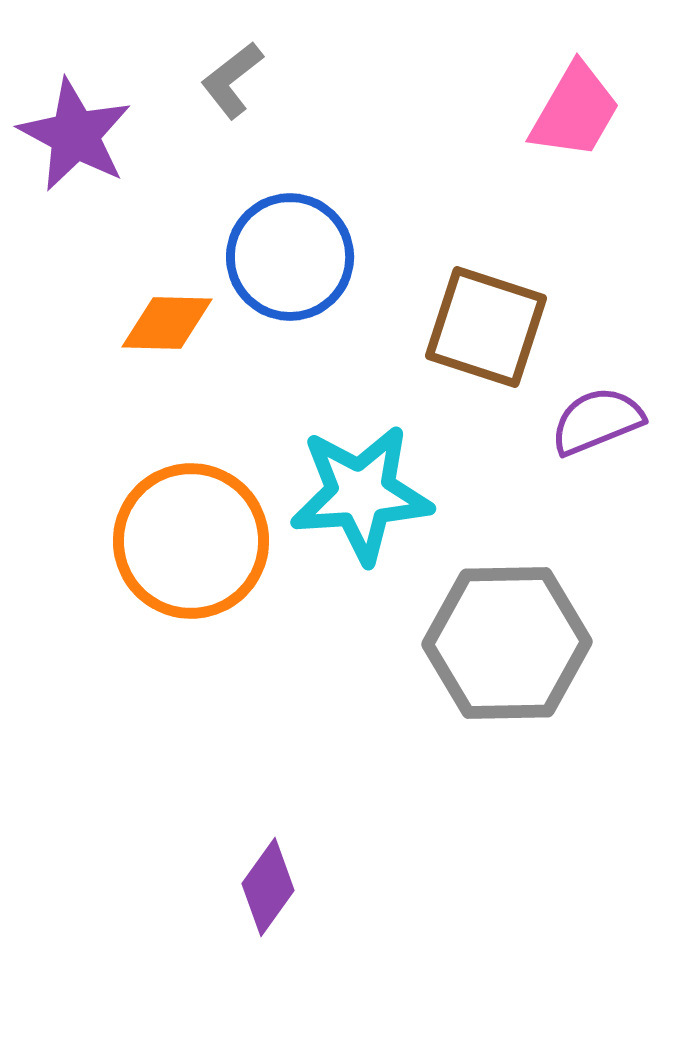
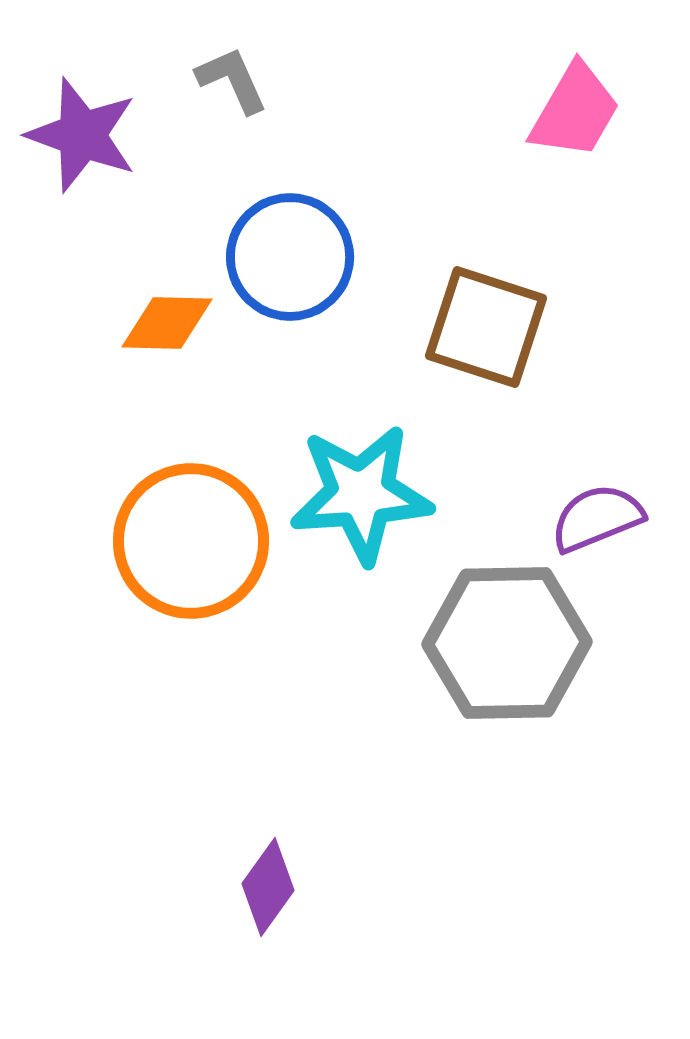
gray L-shape: rotated 104 degrees clockwise
purple star: moved 7 px right; rotated 8 degrees counterclockwise
purple semicircle: moved 97 px down
